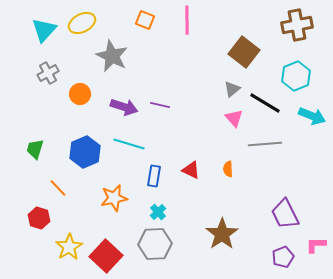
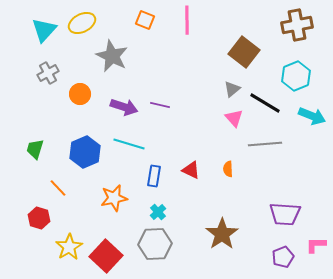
purple trapezoid: rotated 60 degrees counterclockwise
